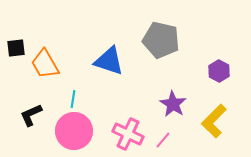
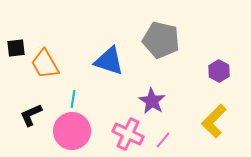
purple star: moved 21 px left, 3 px up
pink circle: moved 2 px left
